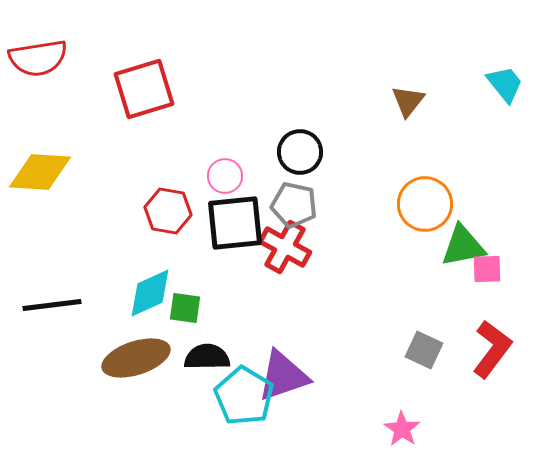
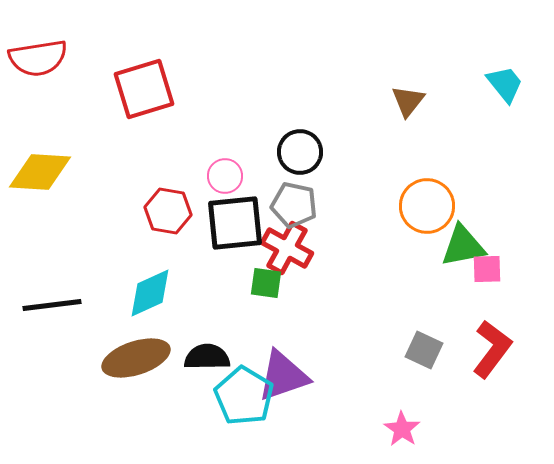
orange circle: moved 2 px right, 2 px down
red cross: moved 2 px right, 1 px down
green square: moved 81 px right, 25 px up
